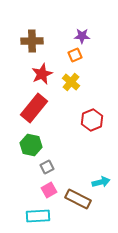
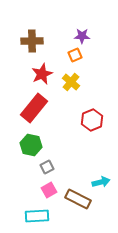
cyan rectangle: moved 1 px left
